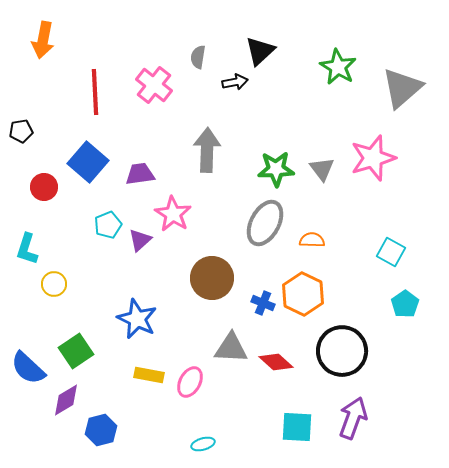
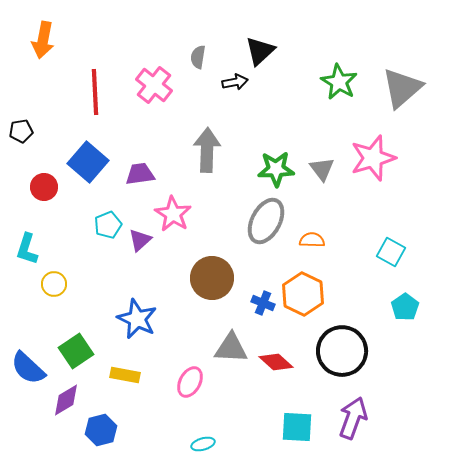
green star at (338, 67): moved 1 px right, 15 px down
gray ellipse at (265, 223): moved 1 px right, 2 px up
cyan pentagon at (405, 304): moved 3 px down
yellow rectangle at (149, 375): moved 24 px left
